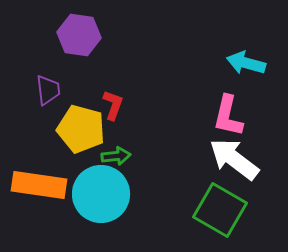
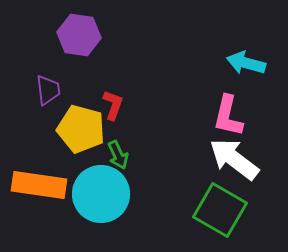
green arrow: moved 2 px right, 1 px up; rotated 72 degrees clockwise
